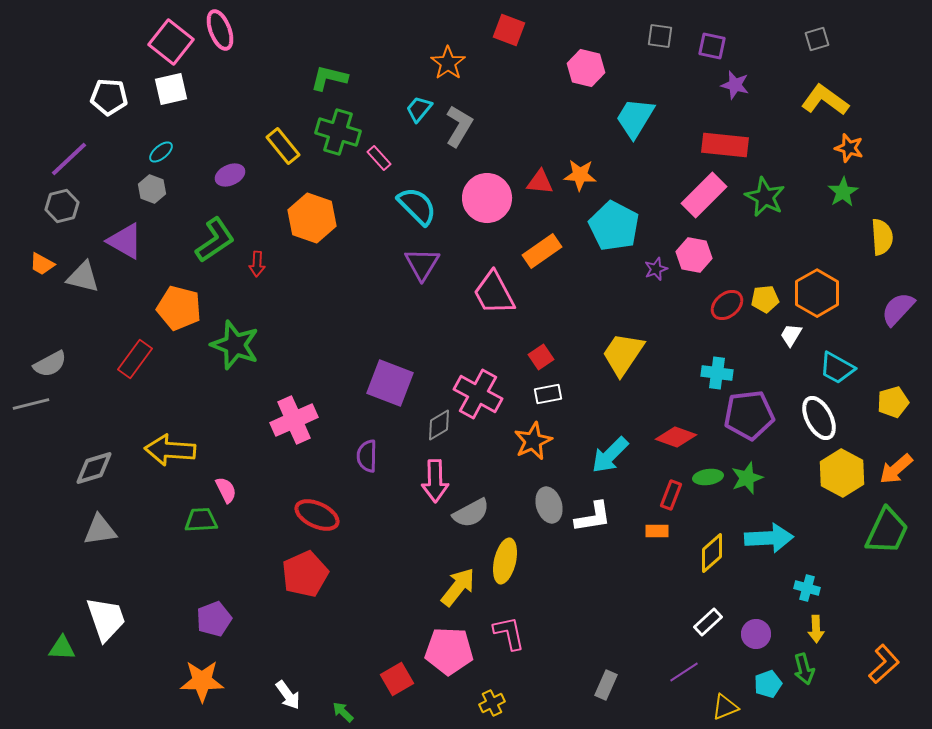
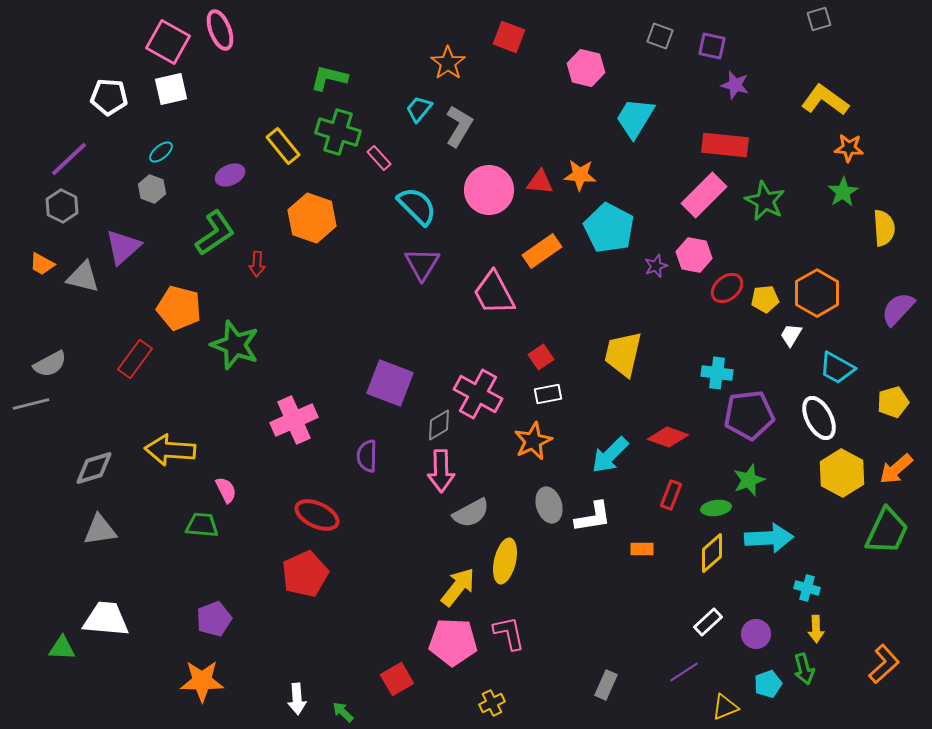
red square at (509, 30): moved 7 px down
gray square at (660, 36): rotated 12 degrees clockwise
gray square at (817, 39): moved 2 px right, 20 px up
pink square at (171, 42): moved 3 px left; rotated 9 degrees counterclockwise
orange star at (849, 148): rotated 12 degrees counterclockwise
green star at (765, 197): moved 4 px down
pink circle at (487, 198): moved 2 px right, 8 px up
gray hexagon at (62, 206): rotated 20 degrees counterclockwise
cyan pentagon at (614, 226): moved 5 px left, 2 px down
yellow semicircle at (882, 237): moved 2 px right, 9 px up
green L-shape at (215, 240): moved 7 px up
purple triangle at (125, 241): moved 2 px left, 6 px down; rotated 48 degrees clockwise
purple star at (656, 269): moved 3 px up
red ellipse at (727, 305): moved 17 px up
yellow trapezoid at (623, 354): rotated 21 degrees counterclockwise
red diamond at (676, 437): moved 8 px left
green ellipse at (708, 477): moved 8 px right, 31 px down
green star at (747, 478): moved 2 px right, 2 px down
pink arrow at (435, 481): moved 6 px right, 10 px up
green trapezoid at (201, 520): moved 1 px right, 5 px down; rotated 8 degrees clockwise
orange rectangle at (657, 531): moved 15 px left, 18 px down
white trapezoid at (106, 619): rotated 66 degrees counterclockwise
pink pentagon at (449, 651): moved 4 px right, 9 px up
white arrow at (288, 695): moved 9 px right, 4 px down; rotated 32 degrees clockwise
